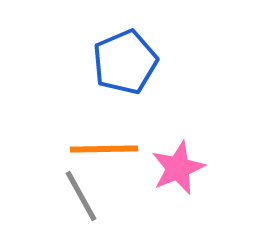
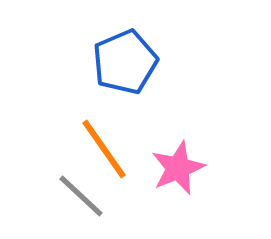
orange line: rotated 56 degrees clockwise
gray line: rotated 18 degrees counterclockwise
